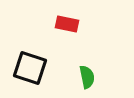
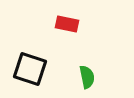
black square: moved 1 px down
